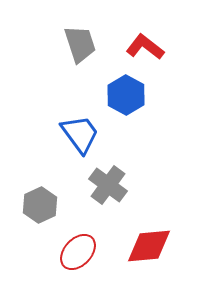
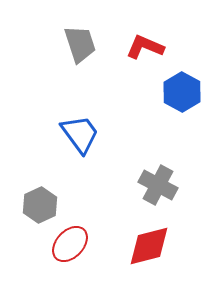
red L-shape: rotated 15 degrees counterclockwise
blue hexagon: moved 56 px right, 3 px up
gray cross: moved 50 px right; rotated 9 degrees counterclockwise
red diamond: rotated 9 degrees counterclockwise
red ellipse: moved 8 px left, 8 px up
